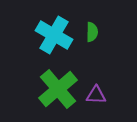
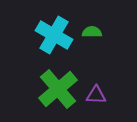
green semicircle: rotated 90 degrees counterclockwise
